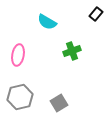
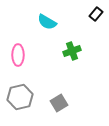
pink ellipse: rotated 10 degrees counterclockwise
